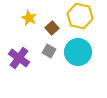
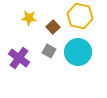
yellow star: rotated 21 degrees counterclockwise
brown square: moved 1 px right, 1 px up
